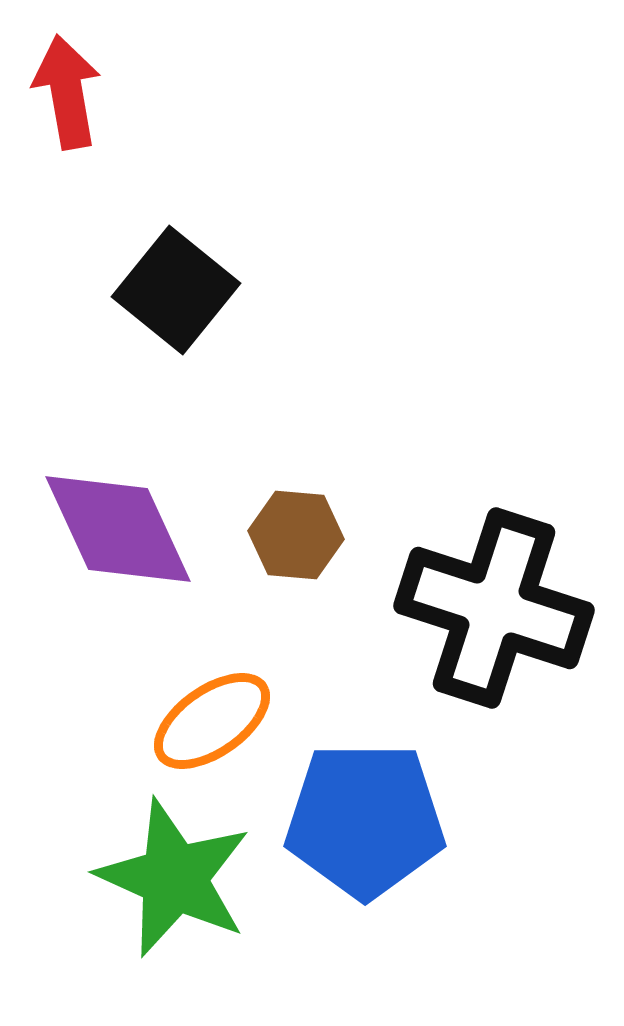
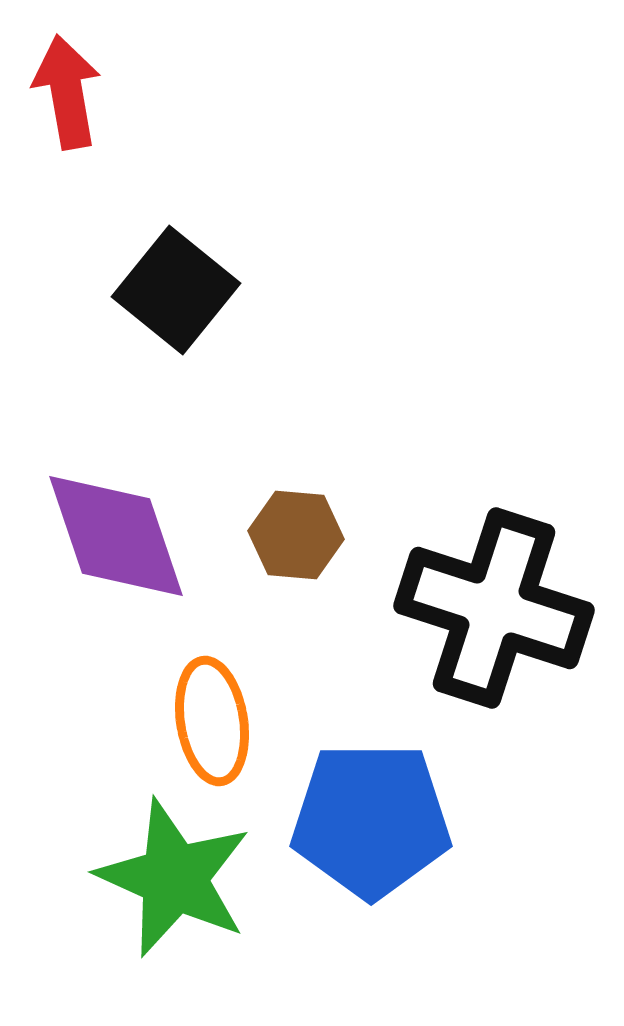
purple diamond: moved 2 px left, 7 px down; rotated 6 degrees clockwise
orange ellipse: rotated 64 degrees counterclockwise
blue pentagon: moved 6 px right
